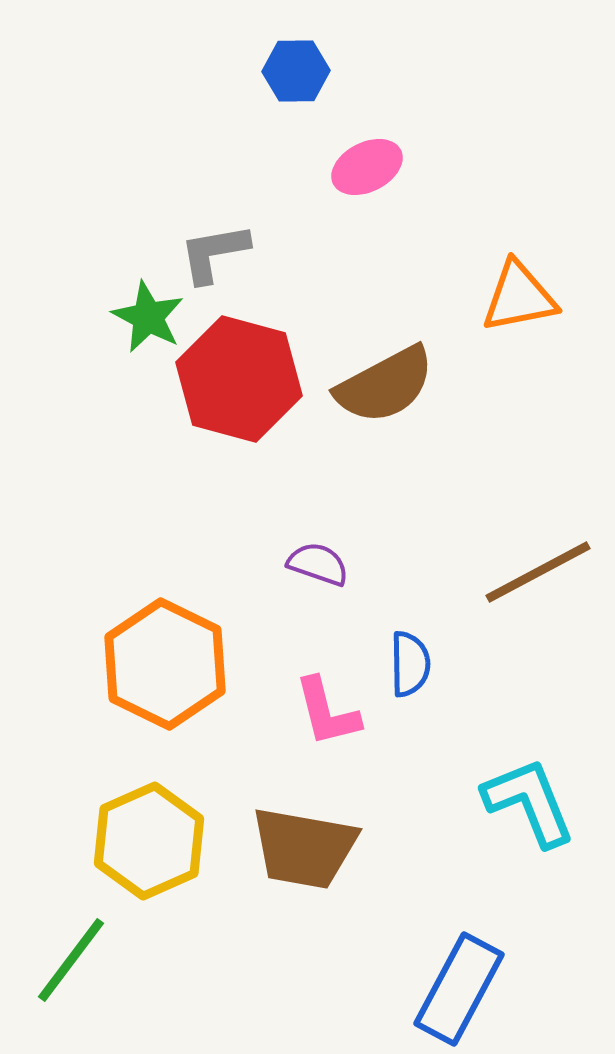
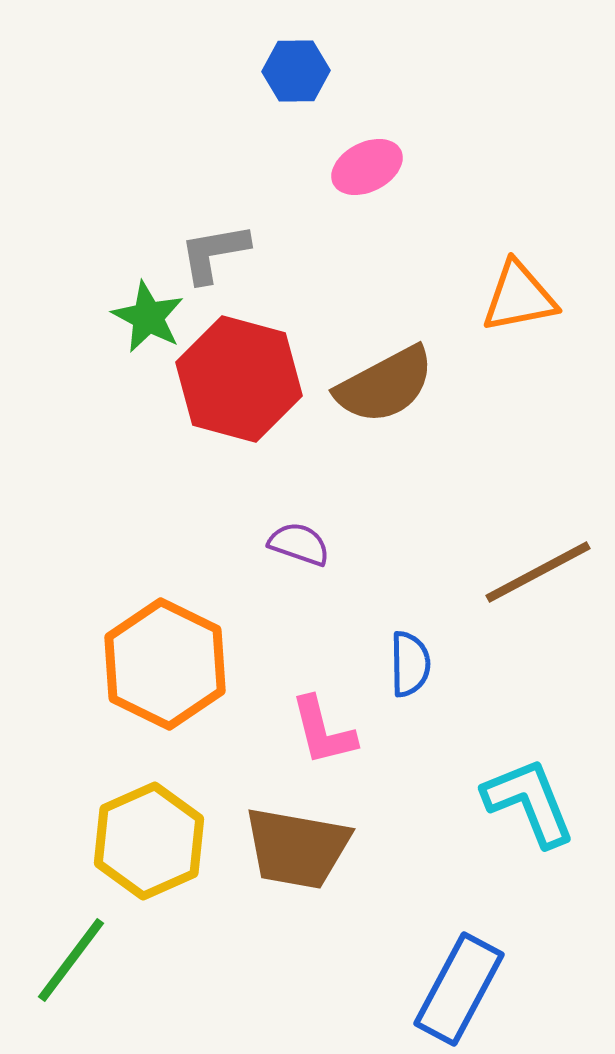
purple semicircle: moved 19 px left, 20 px up
pink L-shape: moved 4 px left, 19 px down
brown trapezoid: moved 7 px left
